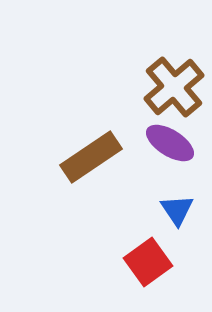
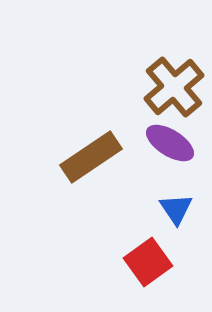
blue triangle: moved 1 px left, 1 px up
